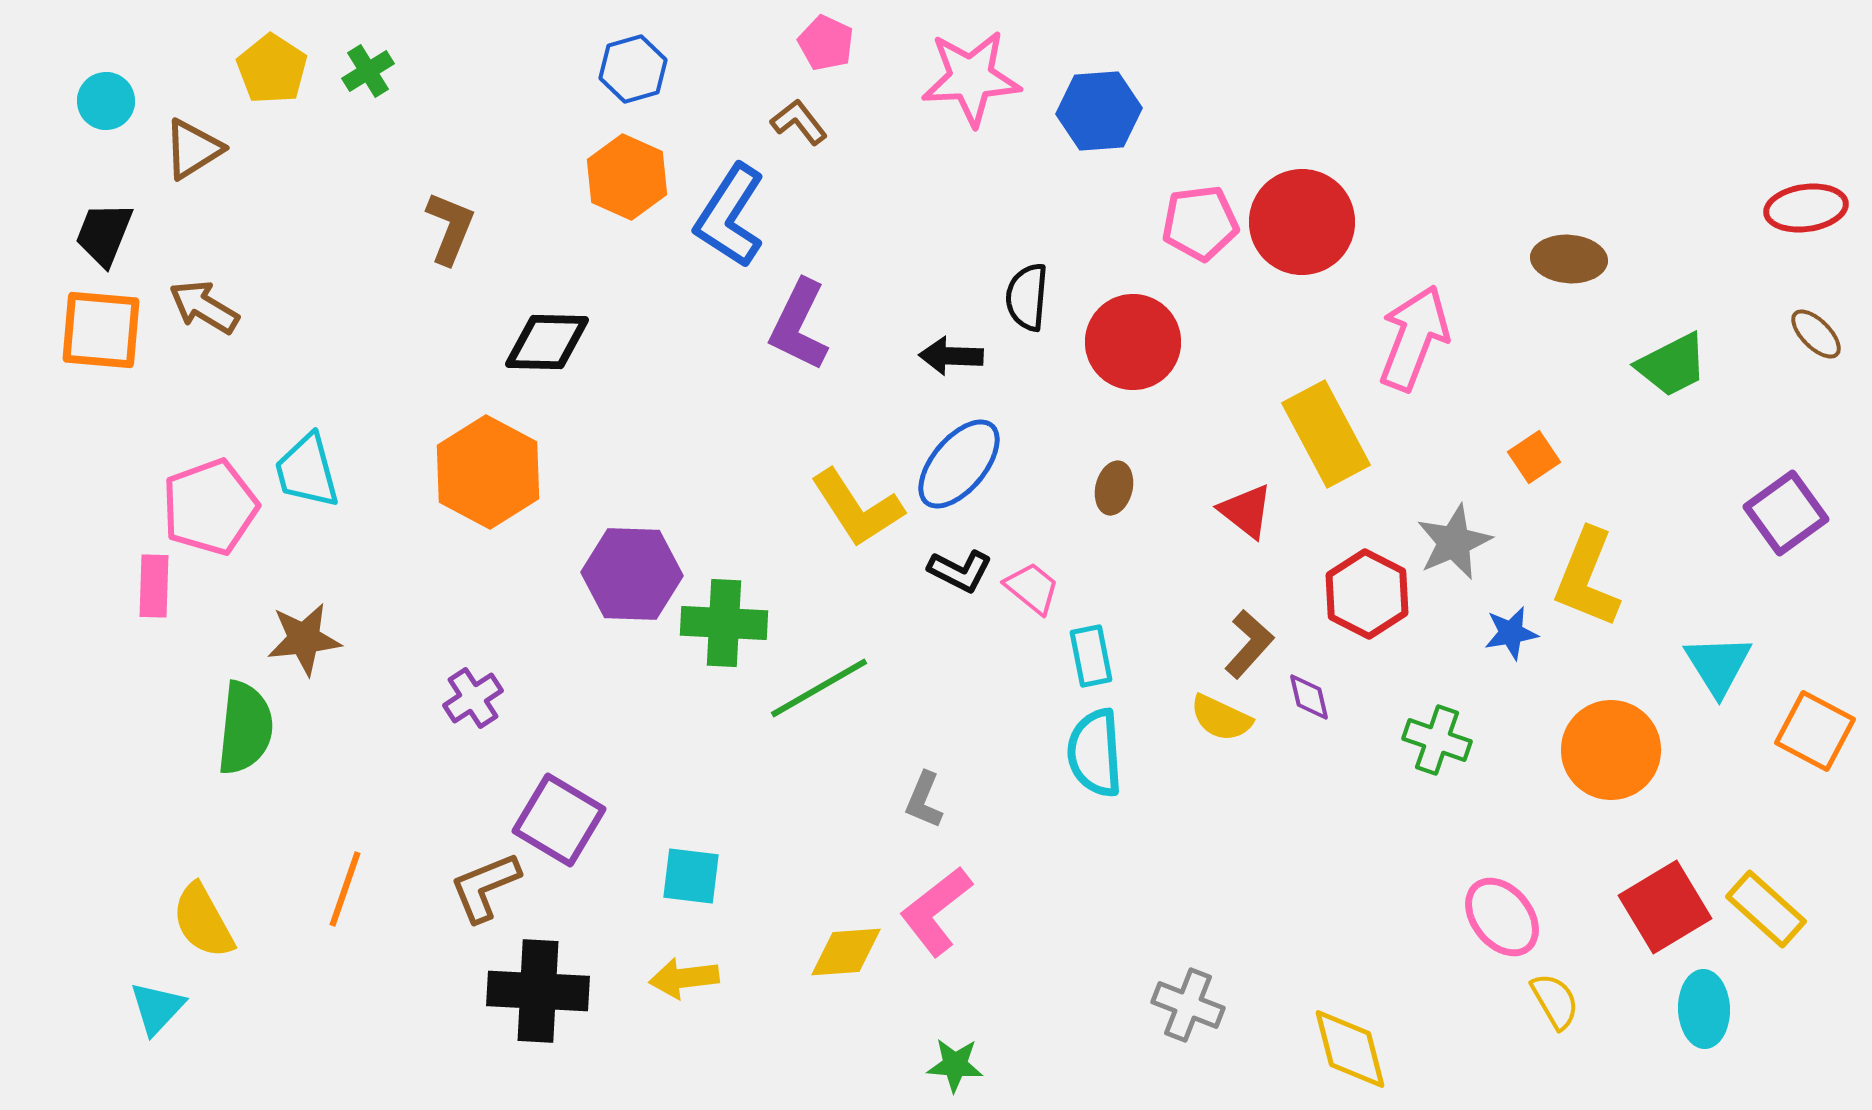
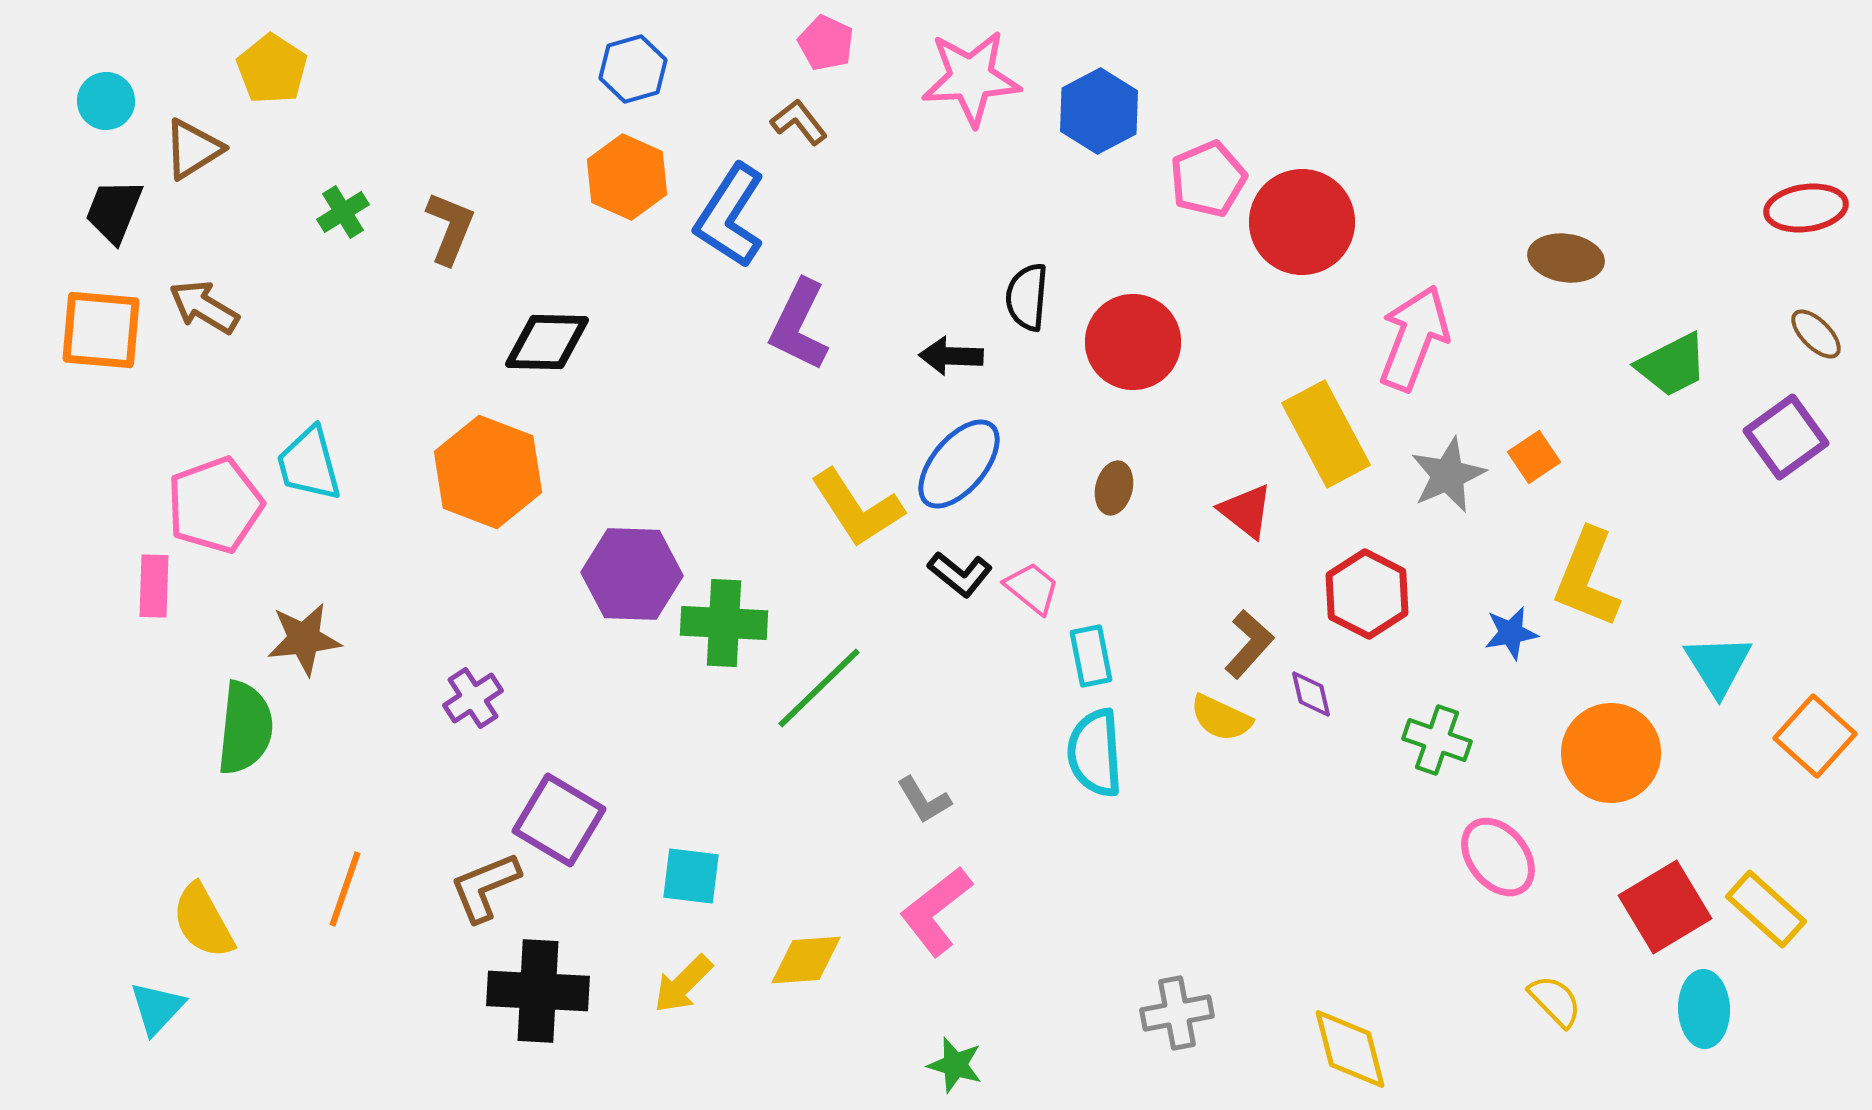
green cross at (368, 71): moved 25 px left, 141 px down
blue hexagon at (1099, 111): rotated 24 degrees counterclockwise
pink pentagon at (1200, 223): moved 8 px right, 44 px up; rotated 16 degrees counterclockwise
black trapezoid at (104, 234): moved 10 px right, 23 px up
brown ellipse at (1569, 259): moved 3 px left, 1 px up; rotated 4 degrees clockwise
cyan trapezoid at (307, 471): moved 2 px right, 7 px up
orange hexagon at (488, 472): rotated 7 degrees counterclockwise
pink pentagon at (210, 507): moved 5 px right, 2 px up
purple square at (1786, 513): moved 76 px up
gray star at (1454, 542): moved 6 px left, 67 px up
black L-shape at (960, 571): moved 3 px down; rotated 12 degrees clockwise
green line at (819, 688): rotated 14 degrees counterclockwise
purple diamond at (1309, 697): moved 2 px right, 3 px up
orange square at (1815, 731): moved 5 px down; rotated 14 degrees clockwise
orange circle at (1611, 750): moved 3 px down
gray L-shape at (924, 800): rotated 54 degrees counterclockwise
pink ellipse at (1502, 917): moved 4 px left, 60 px up
yellow diamond at (846, 952): moved 40 px left, 8 px down
yellow arrow at (684, 978): moved 1 px left, 6 px down; rotated 38 degrees counterclockwise
yellow semicircle at (1555, 1001): rotated 14 degrees counterclockwise
gray cross at (1188, 1005): moved 11 px left, 8 px down; rotated 32 degrees counterclockwise
green star at (955, 1065): rotated 12 degrees clockwise
